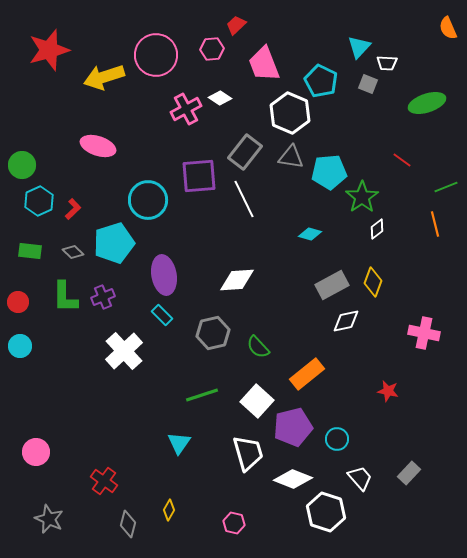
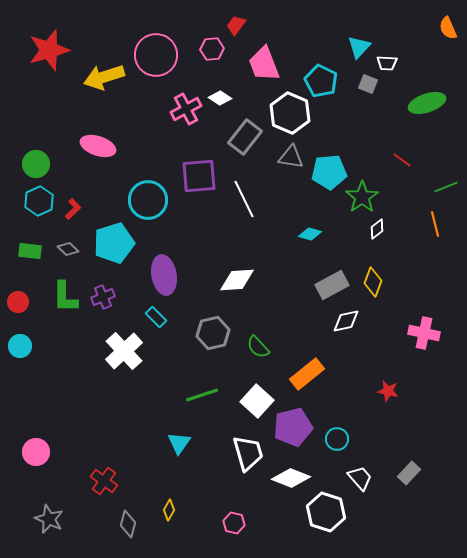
red trapezoid at (236, 25): rotated 10 degrees counterclockwise
gray rectangle at (245, 152): moved 15 px up
green circle at (22, 165): moved 14 px right, 1 px up
gray diamond at (73, 252): moved 5 px left, 3 px up
cyan rectangle at (162, 315): moved 6 px left, 2 px down
white diamond at (293, 479): moved 2 px left, 1 px up
